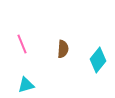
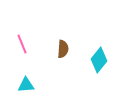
cyan diamond: moved 1 px right
cyan triangle: rotated 12 degrees clockwise
